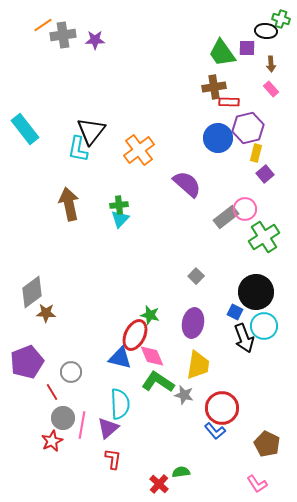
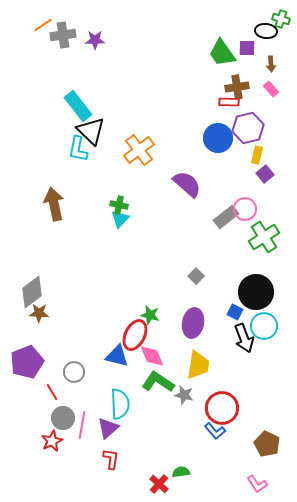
brown cross at (214, 87): moved 23 px right
cyan rectangle at (25, 129): moved 53 px right, 23 px up
black triangle at (91, 131): rotated 24 degrees counterclockwise
yellow rectangle at (256, 153): moved 1 px right, 2 px down
brown arrow at (69, 204): moved 15 px left
green cross at (119, 205): rotated 18 degrees clockwise
brown star at (46, 313): moved 7 px left
blue triangle at (120, 358): moved 3 px left, 2 px up
gray circle at (71, 372): moved 3 px right
red L-shape at (113, 459): moved 2 px left
